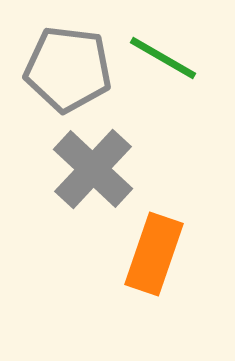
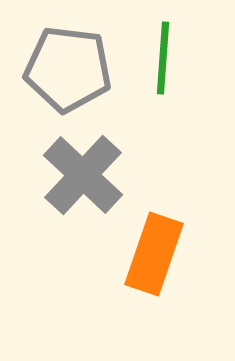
green line: rotated 64 degrees clockwise
gray cross: moved 10 px left, 6 px down
